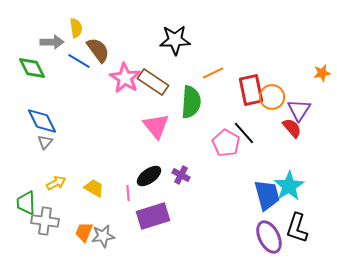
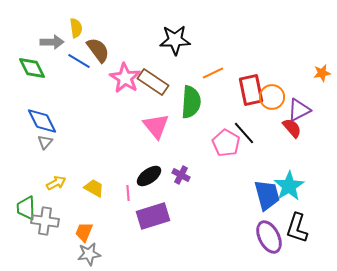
purple triangle: rotated 30 degrees clockwise
green trapezoid: moved 5 px down
gray star: moved 14 px left, 18 px down
